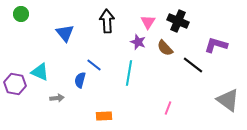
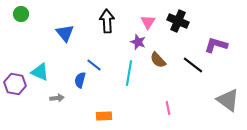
brown semicircle: moved 7 px left, 12 px down
pink line: rotated 32 degrees counterclockwise
